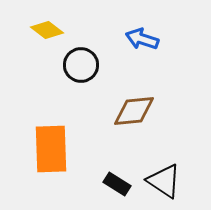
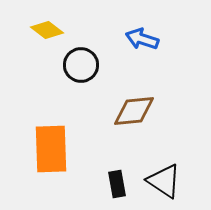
black rectangle: rotated 48 degrees clockwise
